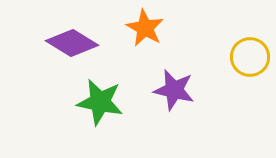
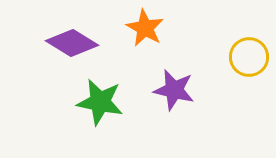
yellow circle: moved 1 px left
